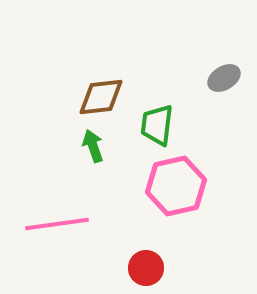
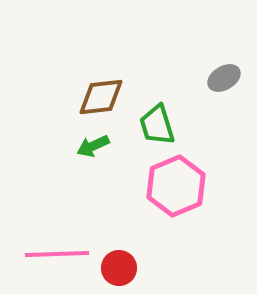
green trapezoid: rotated 24 degrees counterclockwise
green arrow: rotated 96 degrees counterclockwise
pink hexagon: rotated 10 degrees counterclockwise
pink line: moved 30 px down; rotated 6 degrees clockwise
red circle: moved 27 px left
